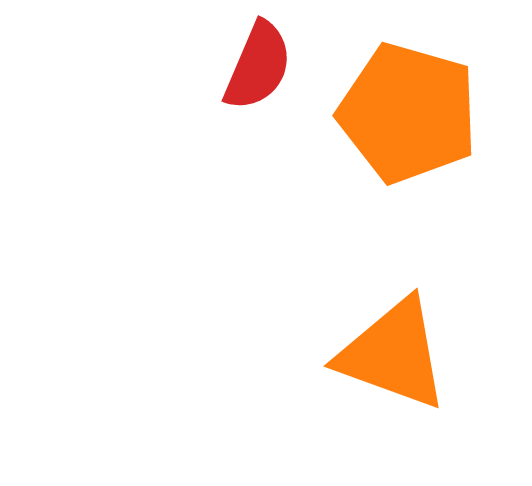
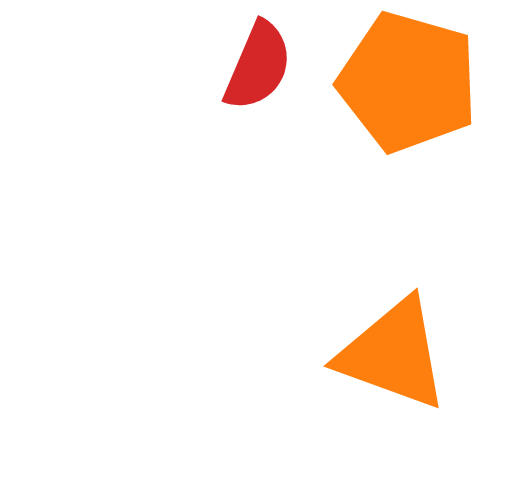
orange pentagon: moved 31 px up
